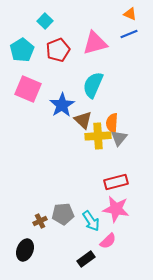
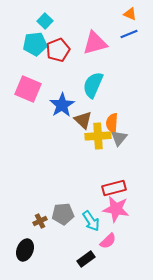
cyan pentagon: moved 13 px right, 6 px up; rotated 25 degrees clockwise
red rectangle: moved 2 px left, 6 px down
